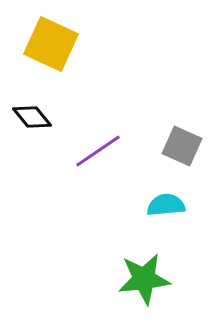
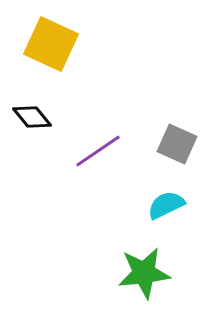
gray square: moved 5 px left, 2 px up
cyan semicircle: rotated 21 degrees counterclockwise
green star: moved 6 px up
